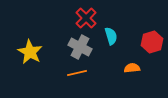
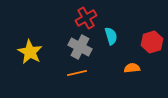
red cross: rotated 15 degrees clockwise
